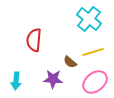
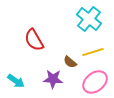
red semicircle: rotated 35 degrees counterclockwise
cyan arrow: rotated 60 degrees counterclockwise
